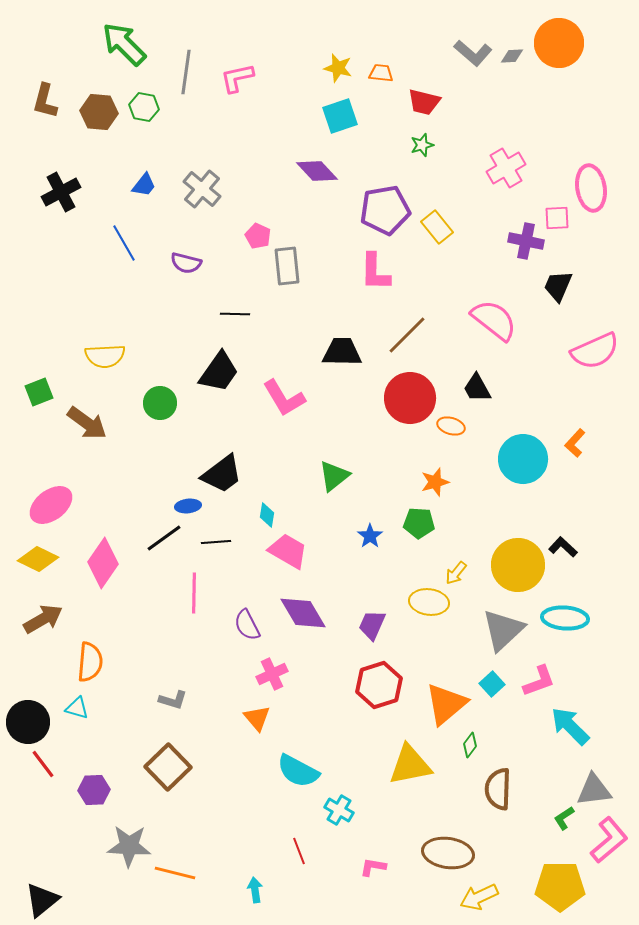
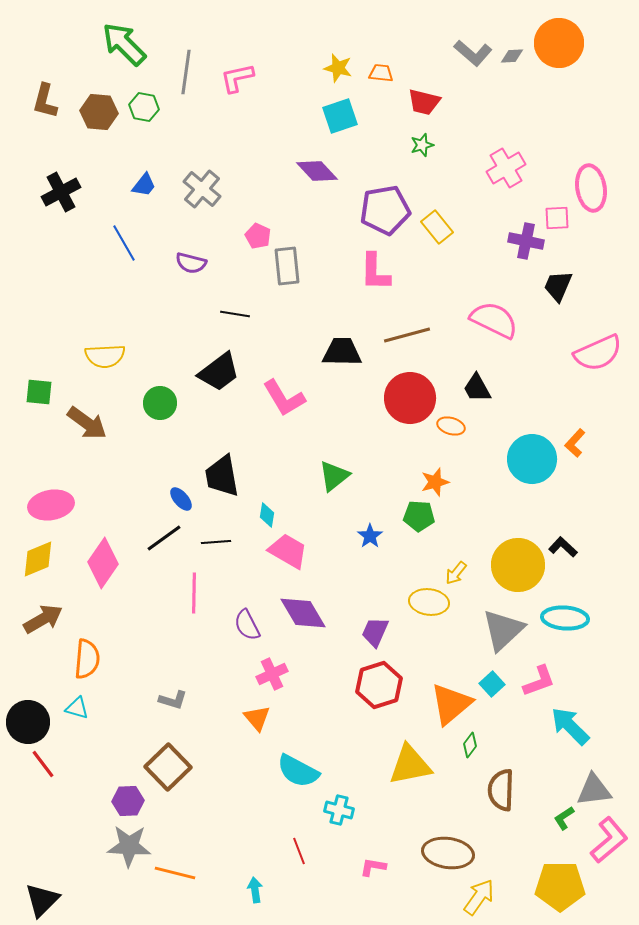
purple semicircle at (186, 263): moved 5 px right
black line at (235, 314): rotated 8 degrees clockwise
pink semicircle at (494, 320): rotated 12 degrees counterclockwise
brown line at (407, 335): rotated 30 degrees clockwise
pink semicircle at (595, 351): moved 3 px right, 2 px down
black trapezoid at (219, 372): rotated 18 degrees clockwise
green square at (39, 392): rotated 28 degrees clockwise
cyan circle at (523, 459): moved 9 px right
black trapezoid at (222, 474): moved 2 px down; rotated 117 degrees clockwise
pink ellipse at (51, 505): rotated 27 degrees clockwise
blue ellipse at (188, 506): moved 7 px left, 7 px up; rotated 55 degrees clockwise
green pentagon at (419, 523): moved 7 px up
yellow diamond at (38, 559): rotated 48 degrees counterclockwise
purple trapezoid at (372, 625): moved 3 px right, 7 px down
orange semicircle at (90, 662): moved 3 px left, 3 px up
orange triangle at (446, 704): moved 5 px right
brown semicircle at (498, 789): moved 3 px right, 1 px down
purple hexagon at (94, 790): moved 34 px right, 11 px down
cyan cross at (339, 810): rotated 16 degrees counterclockwise
yellow arrow at (479, 897): rotated 150 degrees clockwise
black triangle at (42, 900): rotated 6 degrees counterclockwise
